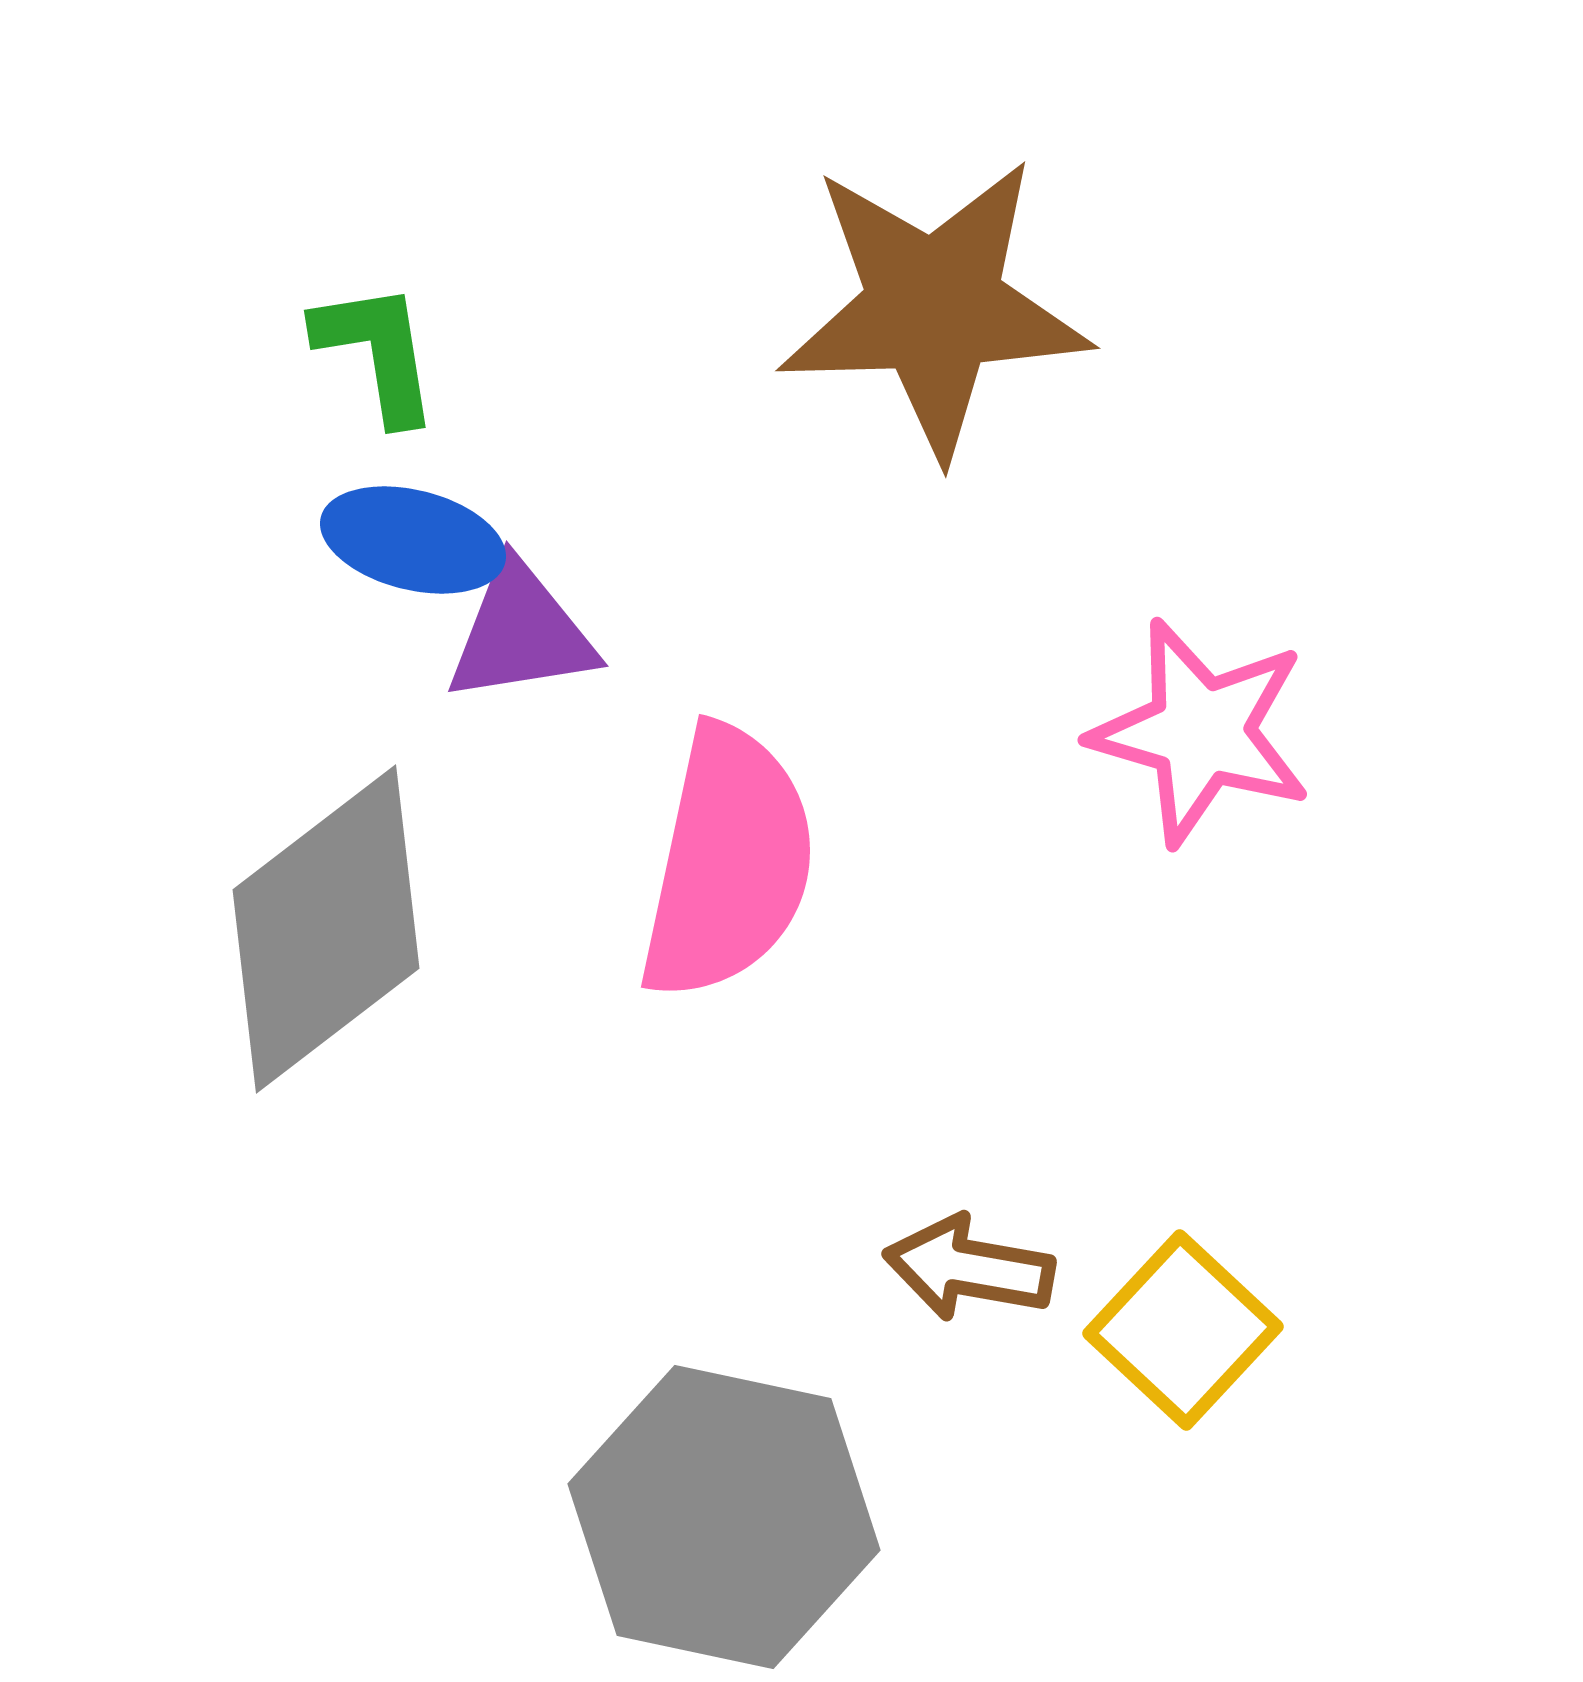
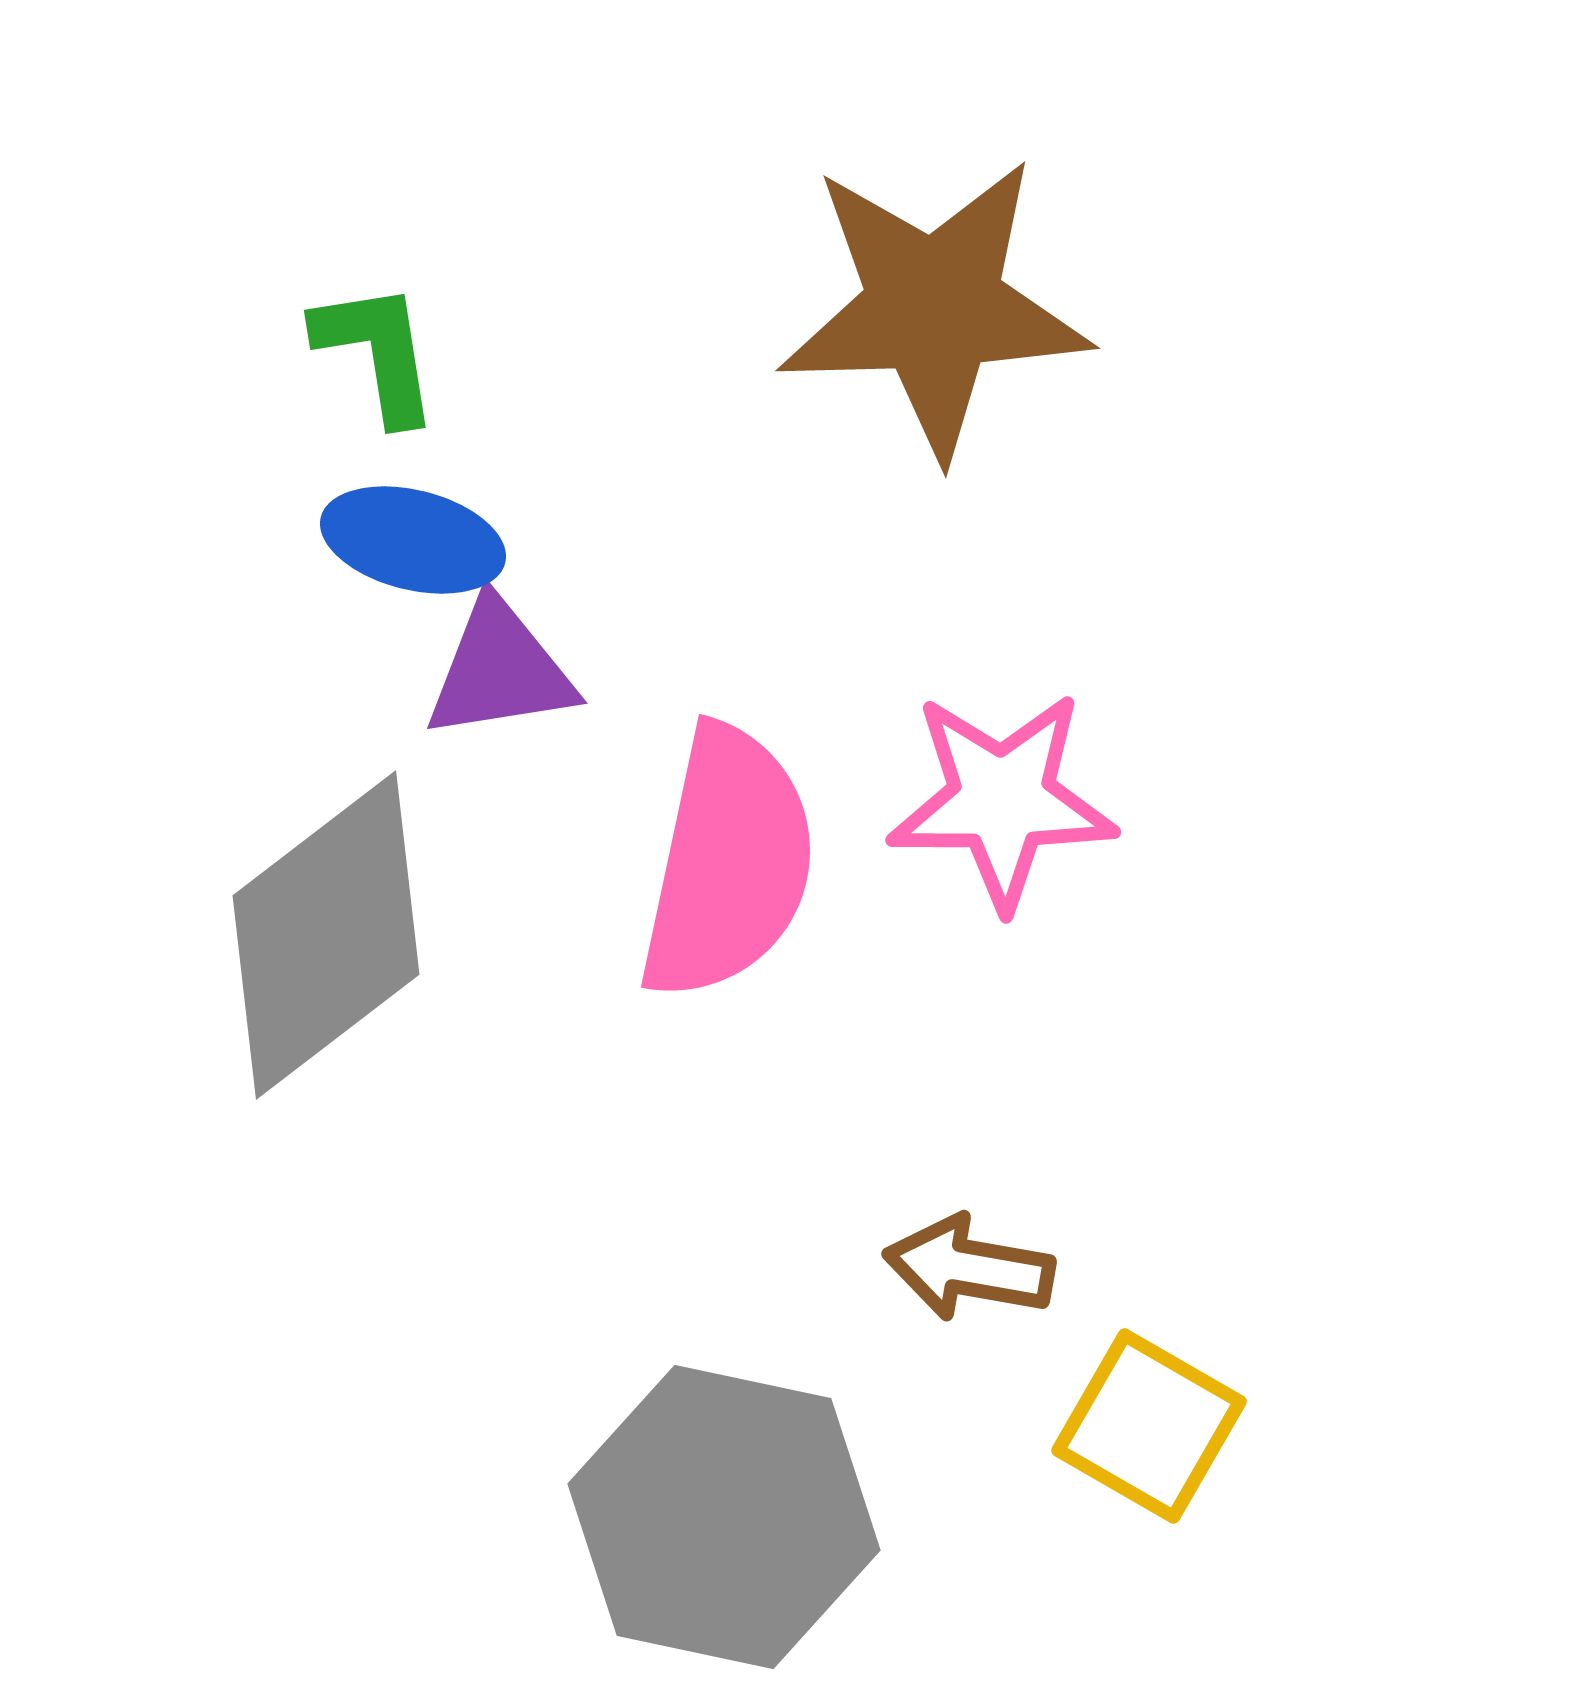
purple triangle: moved 21 px left, 37 px down
pink star: moved 199 px left, 68 px down; rotated 16 degrees counterclockwise
gray diamond: moved 6 px down
yellow square: moved 34 px left, 96 px down; rotated 13 degrees counterclockwise
